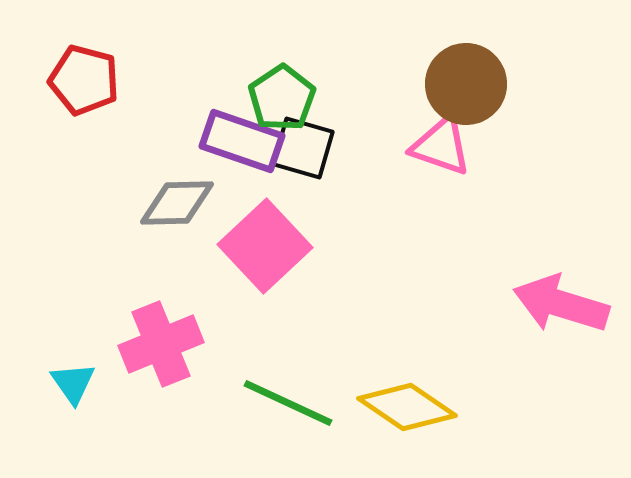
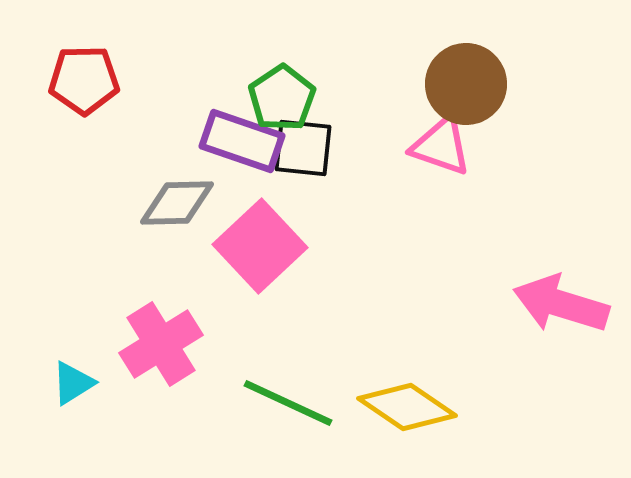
red pentagon: rotated 16 degrees counterclockwise
black square: rotated 10 degrees counterclockwise
pink square: moved 5 px left
pink cross: rotated 10 degrees counterclockwise
cyan triangle: rotated 33 degrees clockwise
